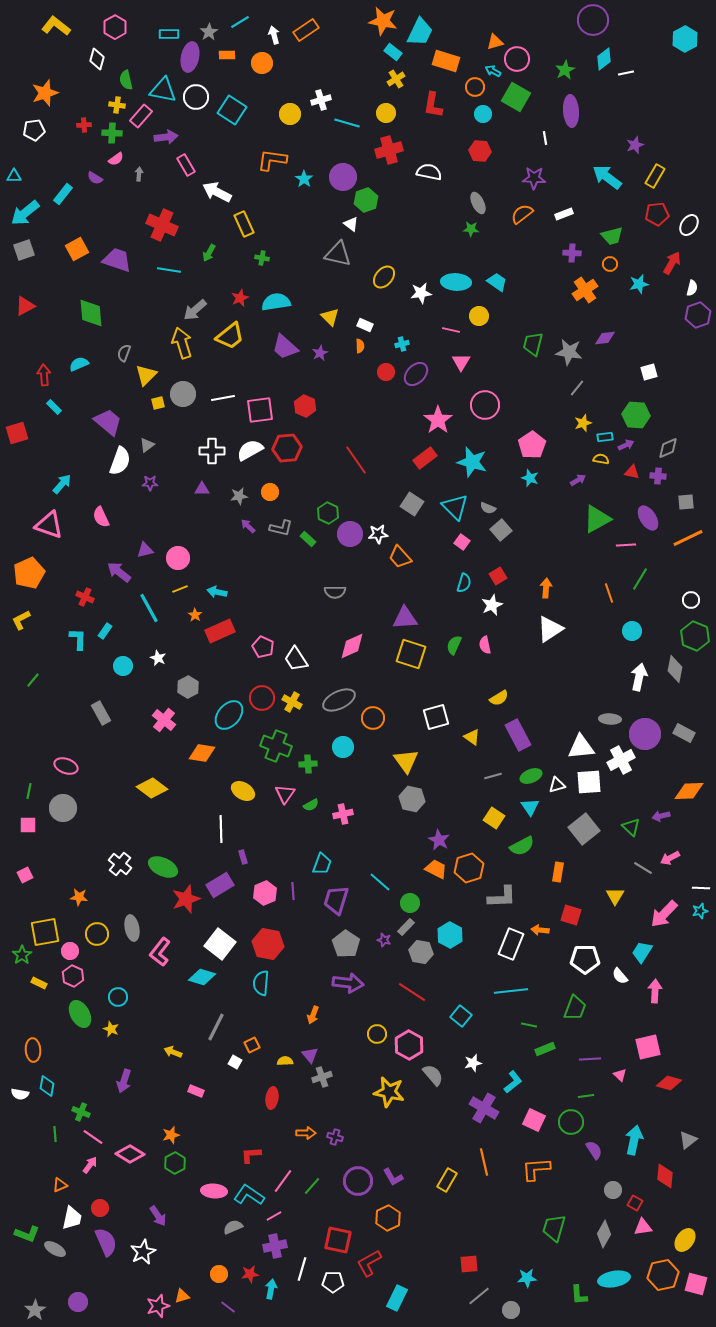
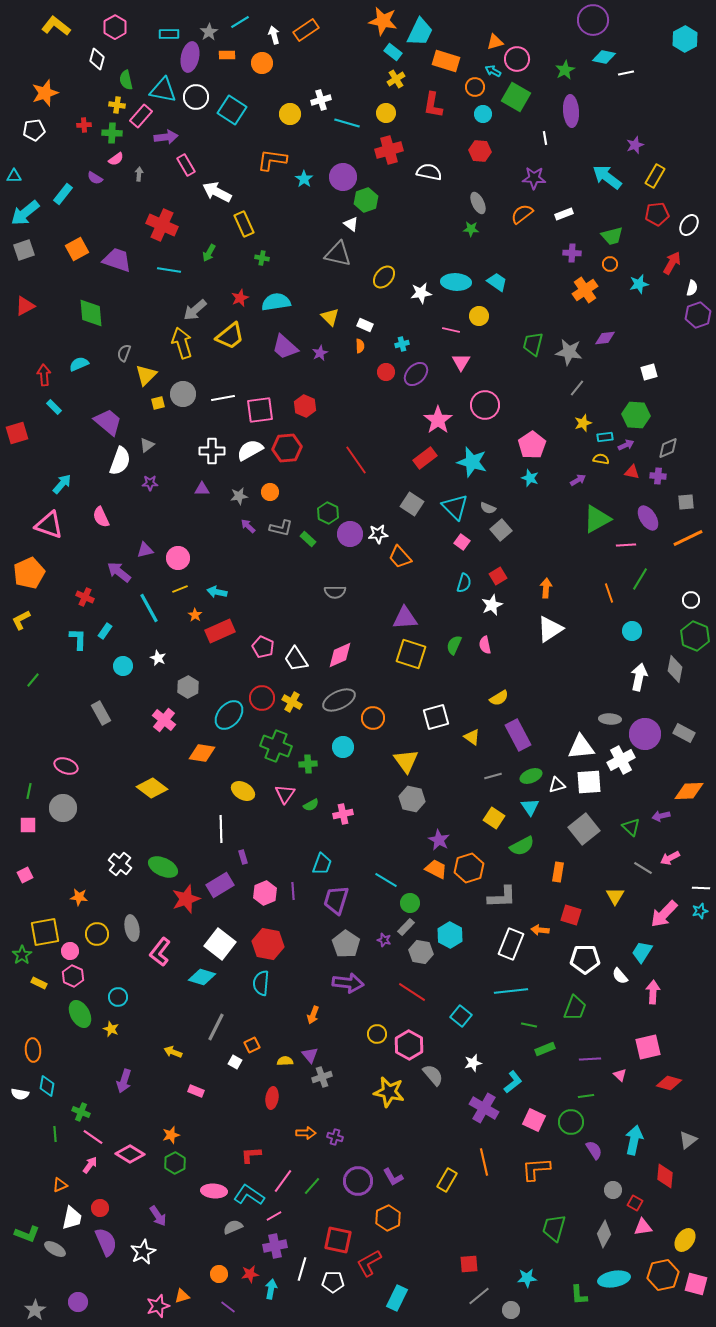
cyan diamond at (604, 59): moved 2 px up; rotated 50 degrees clockwise
pink diamond at (352, 646): moved 12 px left, 9 px down
cyan line at (380, 882): moved 6 px right, 2 px up; rotated 10 degrees counterclockwise
pink arrow at (655, 991): moved 2 px left, 1 px down
